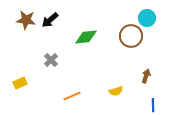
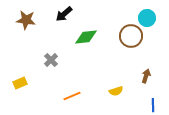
black arrow: moved 14 px right, 6 px up
